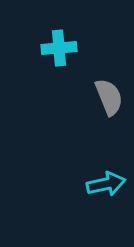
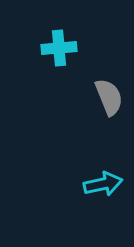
cyan arrow: moved 3 px left
